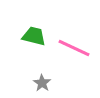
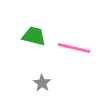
pink line: rotated 12 degrees counterclockwise
